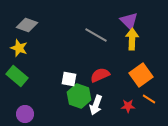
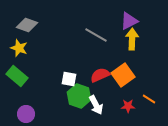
purple triangle: rotated 48 degrees clockwise
orange square: moved 18 px left
white arrow: rotated 48 degrees counterclockwise
purple circle: moved 1 px right
